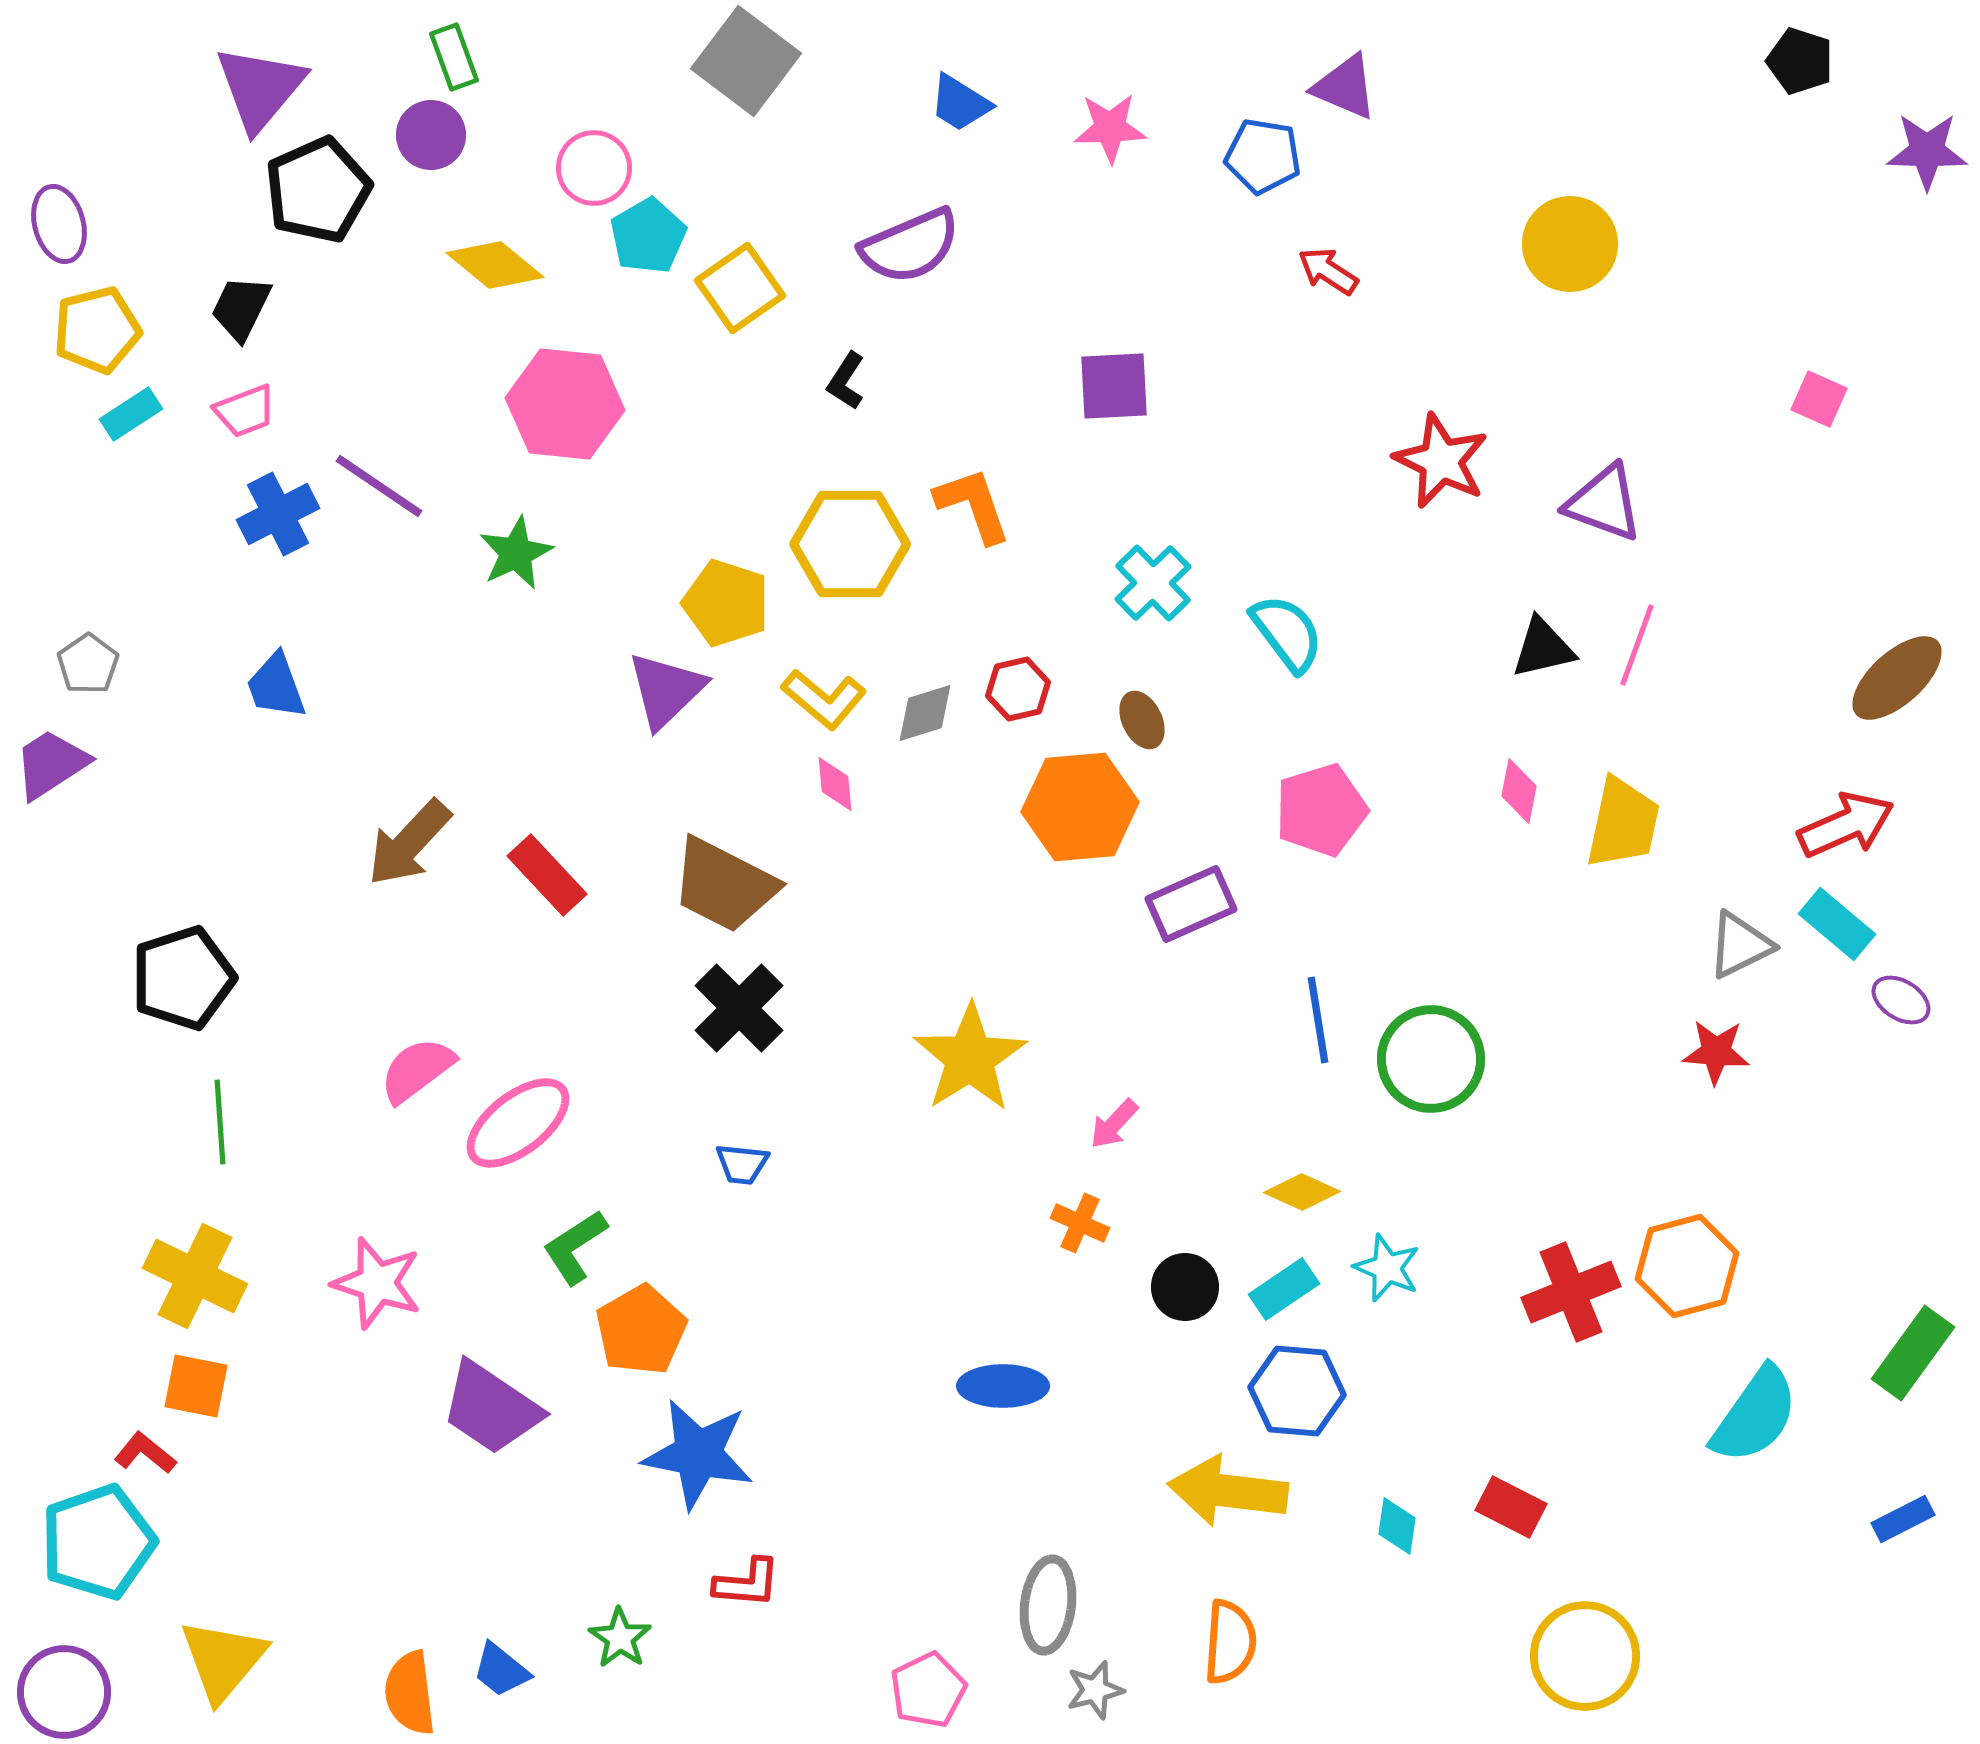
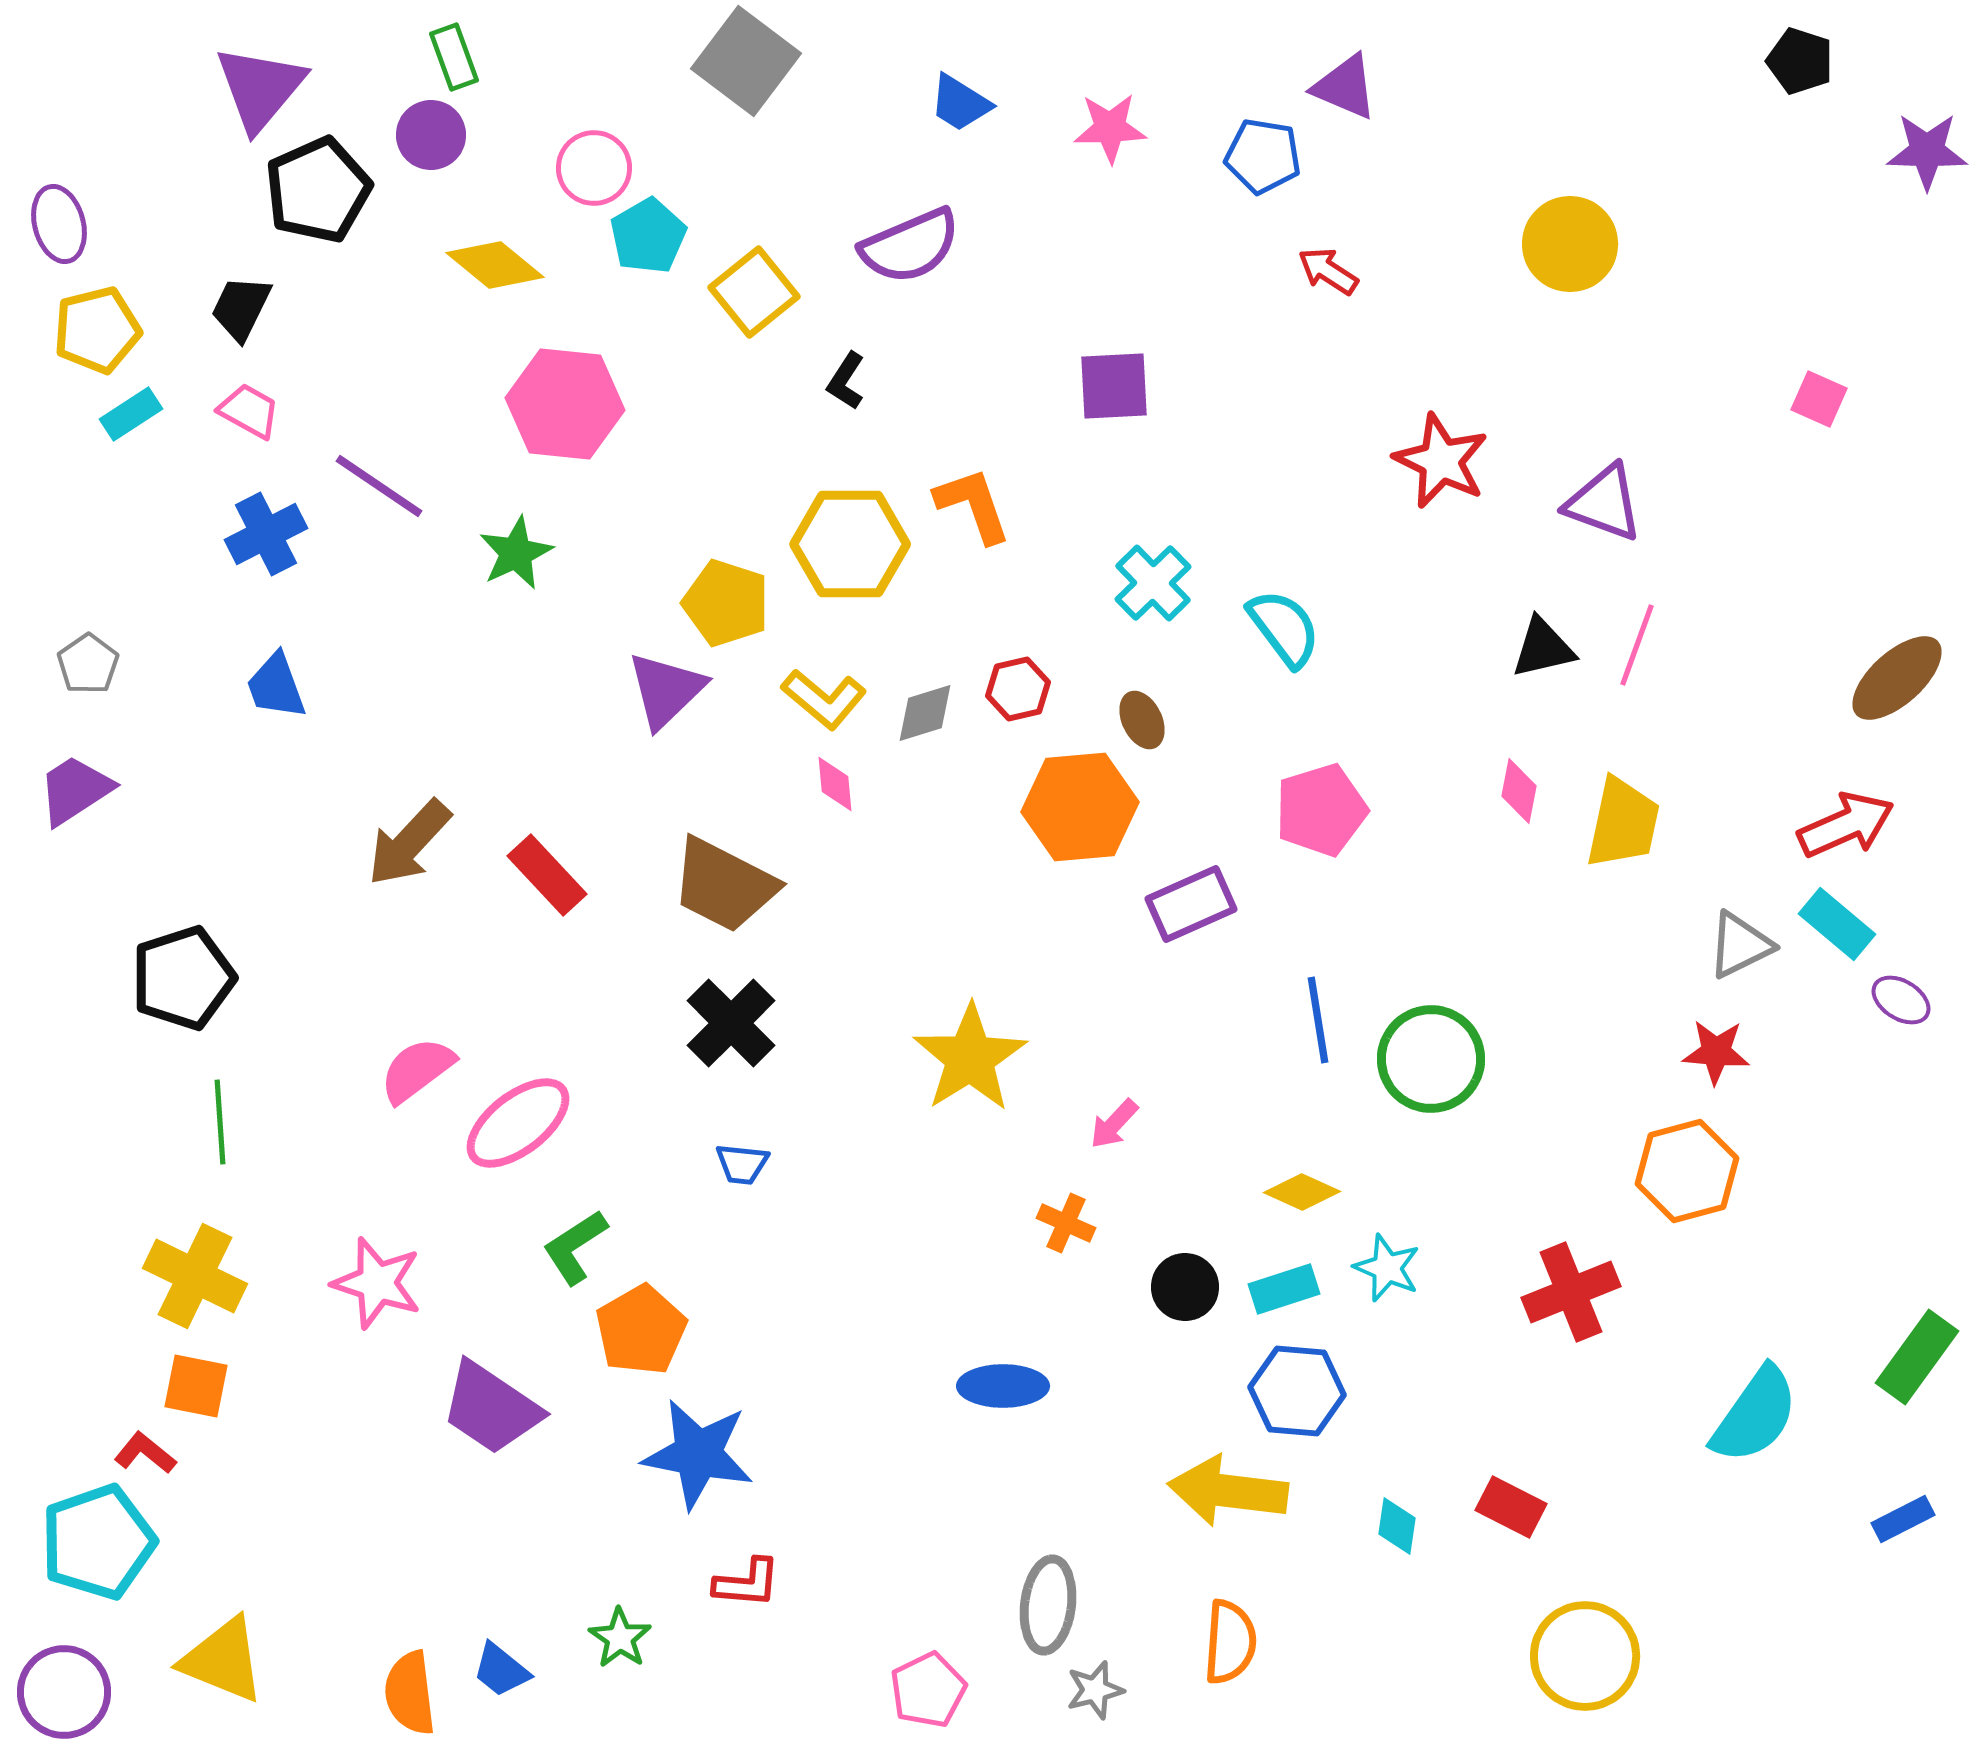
yellow square at (740, 288): moved 14 px right, 4 px down; rotated 4 degrees counterclockwise
pink trapezoid at (245, 411): moved 4 px right; rotated 130 degrees counterclockwise
blue cross at (278, 514): moved 12 px left, 20 px down
cyan semicircle at (1287, 633): moved 3 px left, 5 px up
purple trapezoid at (51, 764): moved 24 px right, 26 px down
black cross at (739, 1008): moved 8 px left, 15 px down
orange cross at (1080, 1223): moved 14 px left
orange hexagon at (1687, 1266): moved 95 px up
cyan rectangle at (1284, 1289): rotated 16 degrees clockwise
green rectangle at (1913, 1353): moved 4 px right, 4 px down
yellow triangle at (223, 1660): rotated 48 degrees counterclockwise
